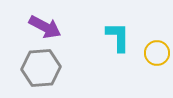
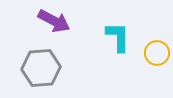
purple arrow: moved 9 px right, 6 px up
